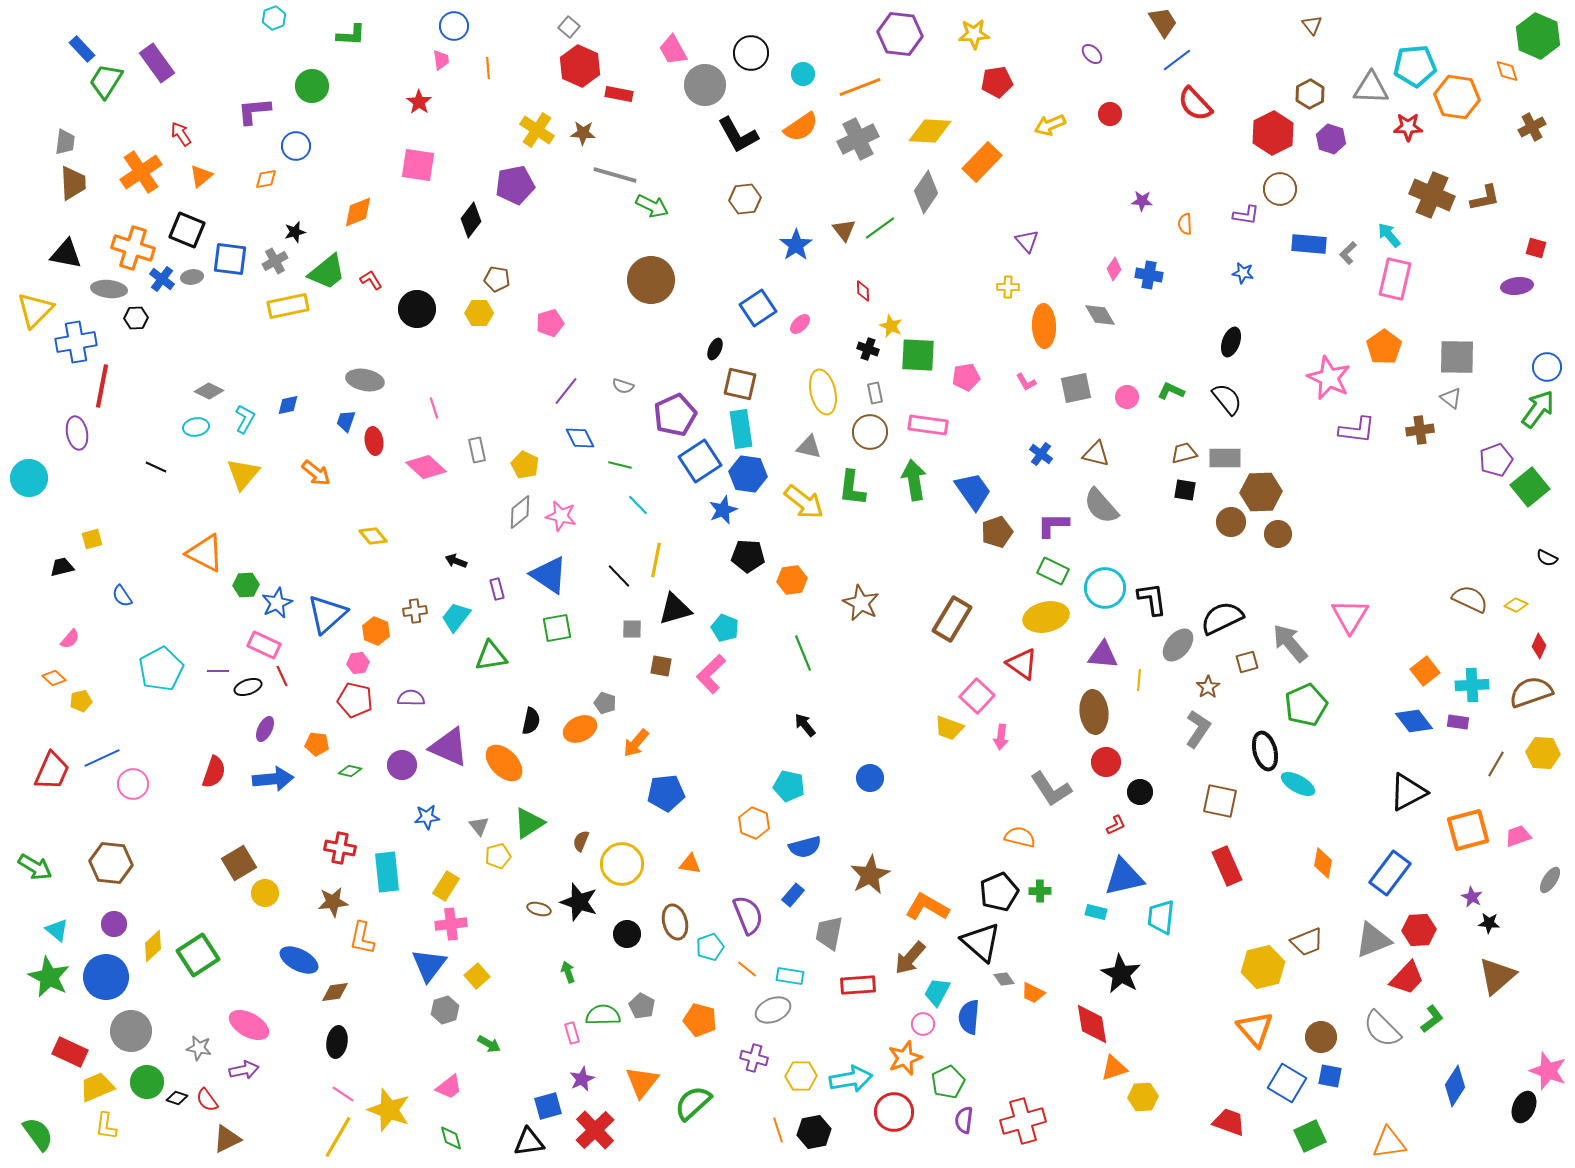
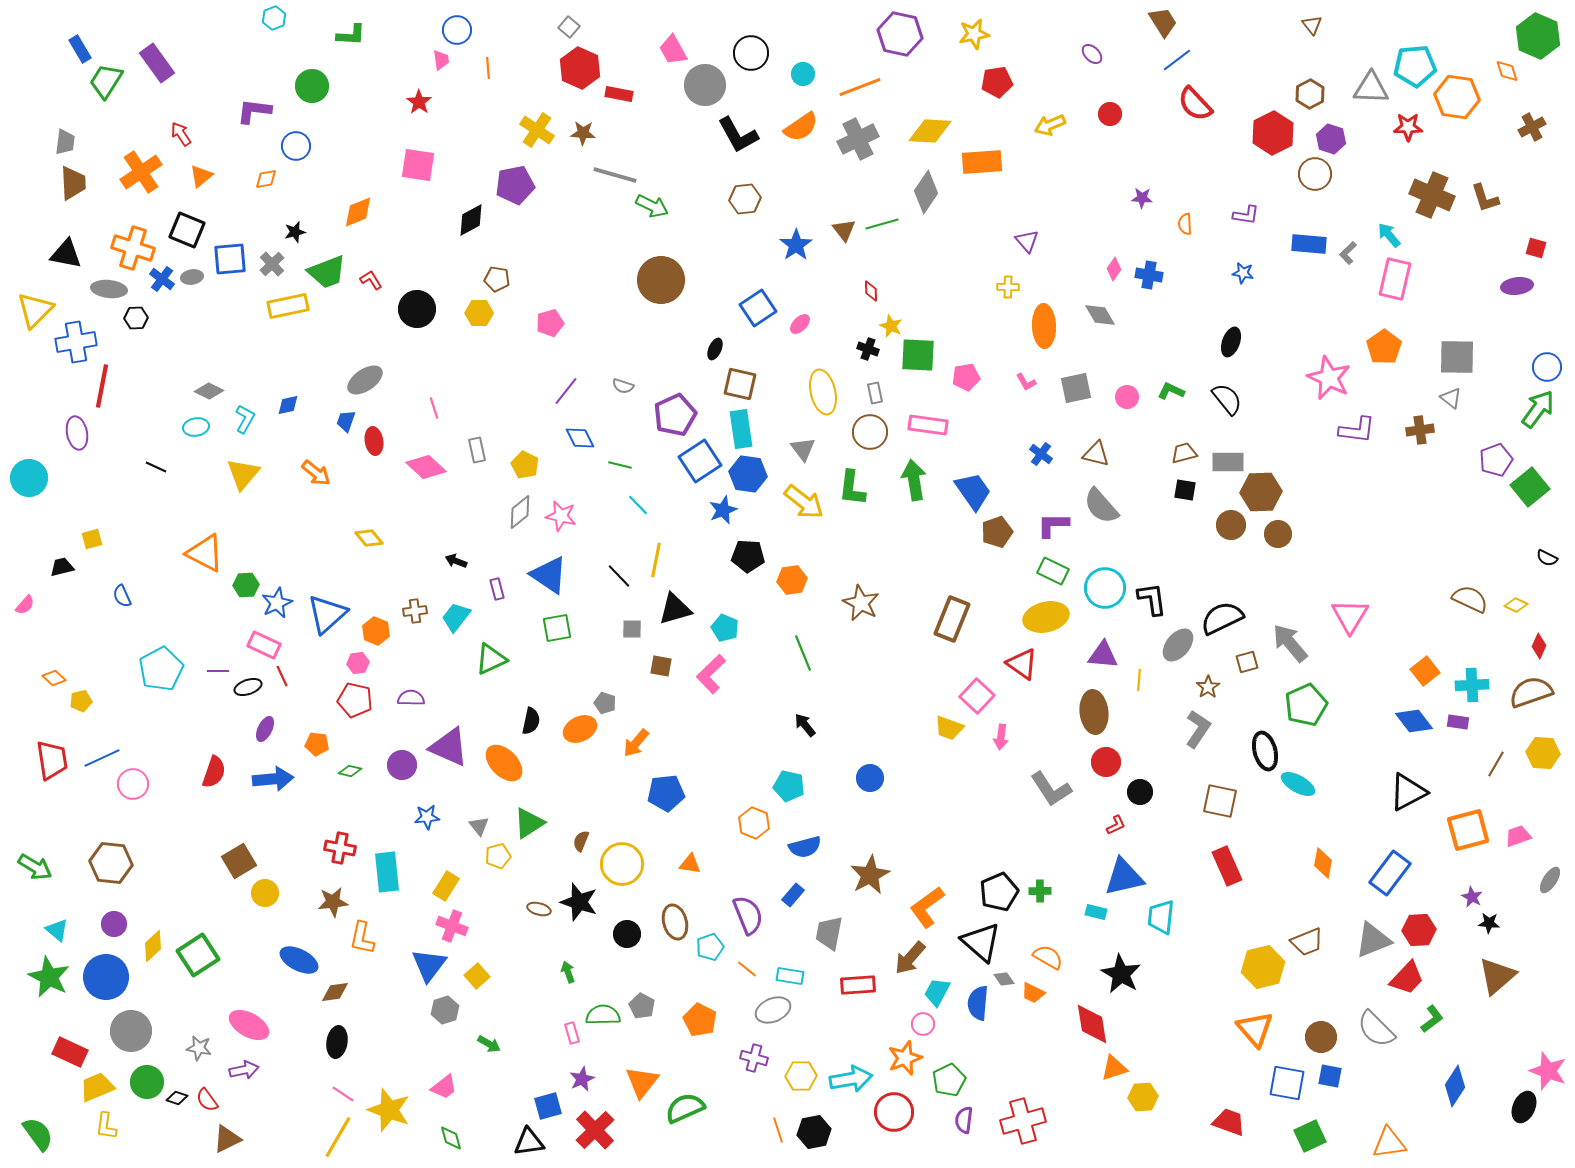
blue circle at (454, 26): moved 3 px right, 4 px down
purple hexagon at (900, 34): rotated 6 degrees clockwise
yellow star at (974, 34): rotated 8 degrees counterclockwise
blue rectangle at (82, 49): moved 2 px left; rotated 12 degrees clockwise
red hexagon at (580, 66): moved 2 px down
purple L-shape at (254, 111): rotated 12 degrees clockwise
orange rectangle at (982, 162): rotated 42 degrees clockwise
brown circle at (1280, 189): moved 35 px right, 15 px up
brown L-shape at (1485, 198): rotated 84 degrees clockwise
purple star at (1142, 201): moved 3 px up
black diamond at (471, 220): rotated 24 degrees clockwise
green line at (880, 228): moved 2 px right, 4 px up; rotated 20 degrees clockwise
blue square at (230, 259): rotated 12 degrees counterclockwise
gray cross at (275, 261): moved 3 px left, 3 px down; rotated 15 degrees counterclockwise
green trapezoid at (327, 272): rotated 18 degrees clockwise
brown circle at (651, 280): moved 10 px right
red diamond at (863, 291): moved 8 px right
gray ellipse at (365, 380): rotated 45 degrees counterclockwise
gray triangle at (809, 447): moved 6 px left, 2 px down; rotated 40 degrees clockwise
gray rectangle at (1225, 458): moved 3 px right, 4 px down
brown circle at (1231, 522): moved 3 px down
yellow diamond at (373, 536): moved 4 px left, 2 px down
blue semicircle at (122, 596): rotated 10 degrees clockwise
brown rectangle at (952, 619): rotated 9 degrees counterclockwise
pink semicircle at (70, 639): moved 45 px left, 34 px up
green triangle at (491, 656): moved 3 px down; rotated 16 degrees counterclockwise
red trapezoid at (52, 771): moved 11 px up; rotated 33 degrees counterclockwise
orange semicircle at (1020, 837): moved 28 px right, 120 px down; rotated 16 degrees clockwise
brown square at (239, 863): moved 2 px up
orange L-shape at (927, 907): rotated 66 degrees counterclockwise
pink cross at (451, 924): moved 1 px right, 2 px down; rotated 28 degrees clockwise
blue semicircle at (969, 1017): moved 9 px right, 14 px up
orange pentagon at (700, 1020): rotated 12 degrees clockwise
gray semicircle at (1382, 1029): moved 6 px left
green pentagon at (948, 1082): moved 1 px right, 2 px up
blue square at (1287, 1083): rotated 21 degrees counterclockwise
pink trapezoid at (449, 1087): moved 5 px left
green semicircle at (693, 1103): moved 8 px left, 5 px down; rotated 18 degrees clockwise
